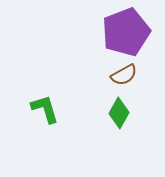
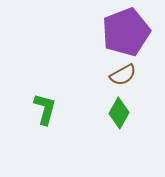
brown semicircle: moved 1 px left
green L-shape: rotated 32 degrees clockwise
